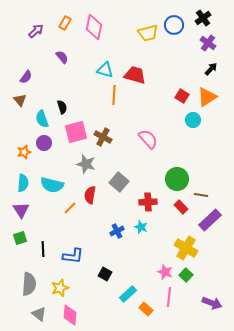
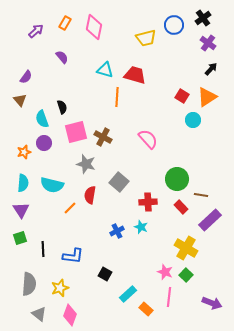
yellow trapezoid at (148, 33): moved 2 px left, 5 px down
orange line at (114, 95): moved 3 px right, 2 px down
pink diamond at (70, 315): rotated 15 degrees clockwise
